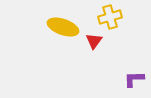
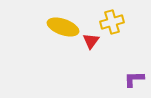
yellow cross: moved 2 px right, 5 px down
red triangle: moved 3 px left
